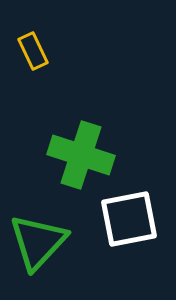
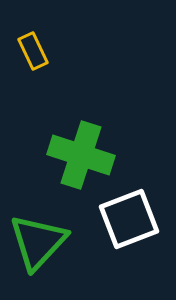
white square: rotated 10 degrees counterclockwise
